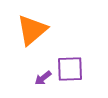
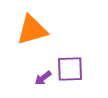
orange triangle: rotated 24 degrees clockwise
